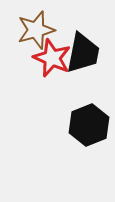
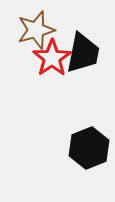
red star: rotated 15 degrees clockwise
black hexagon: moved 23 px down
